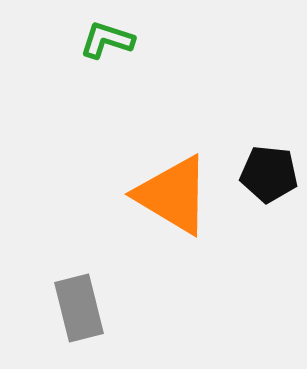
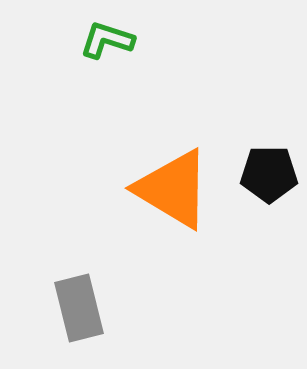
black pentagon: rotated 6 degrees counterclockwise
orange triangle: moved 6 px up
